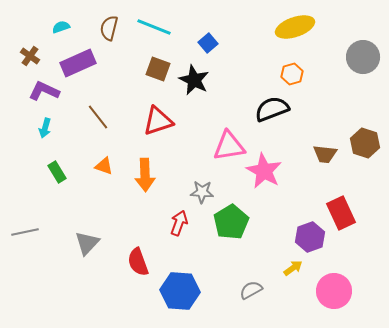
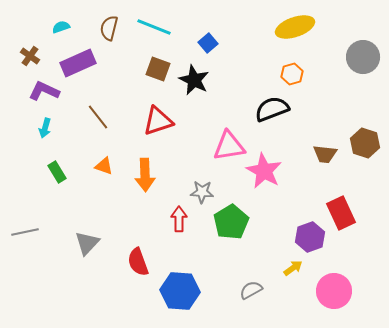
red arrow: moved 4 px up; rotated 20 degrees counterclockwise
